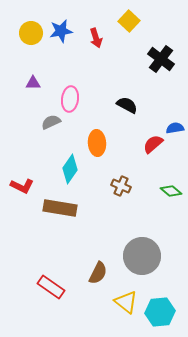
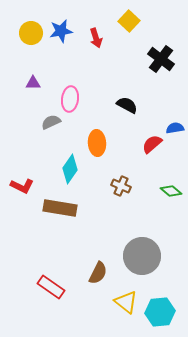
red semicircle: moved 1 px left
